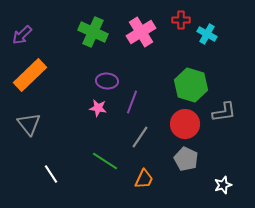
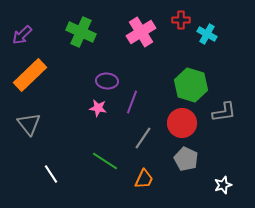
green cross: moved 12 px left
red circle: moved 3 px left, 1 px up
gray line: moved 3 px right, 1 px down
